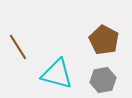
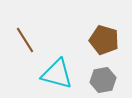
brown pentagon: rotated 12 degrees counterclockwise
brown line: moved 7 px right, 7 px up
